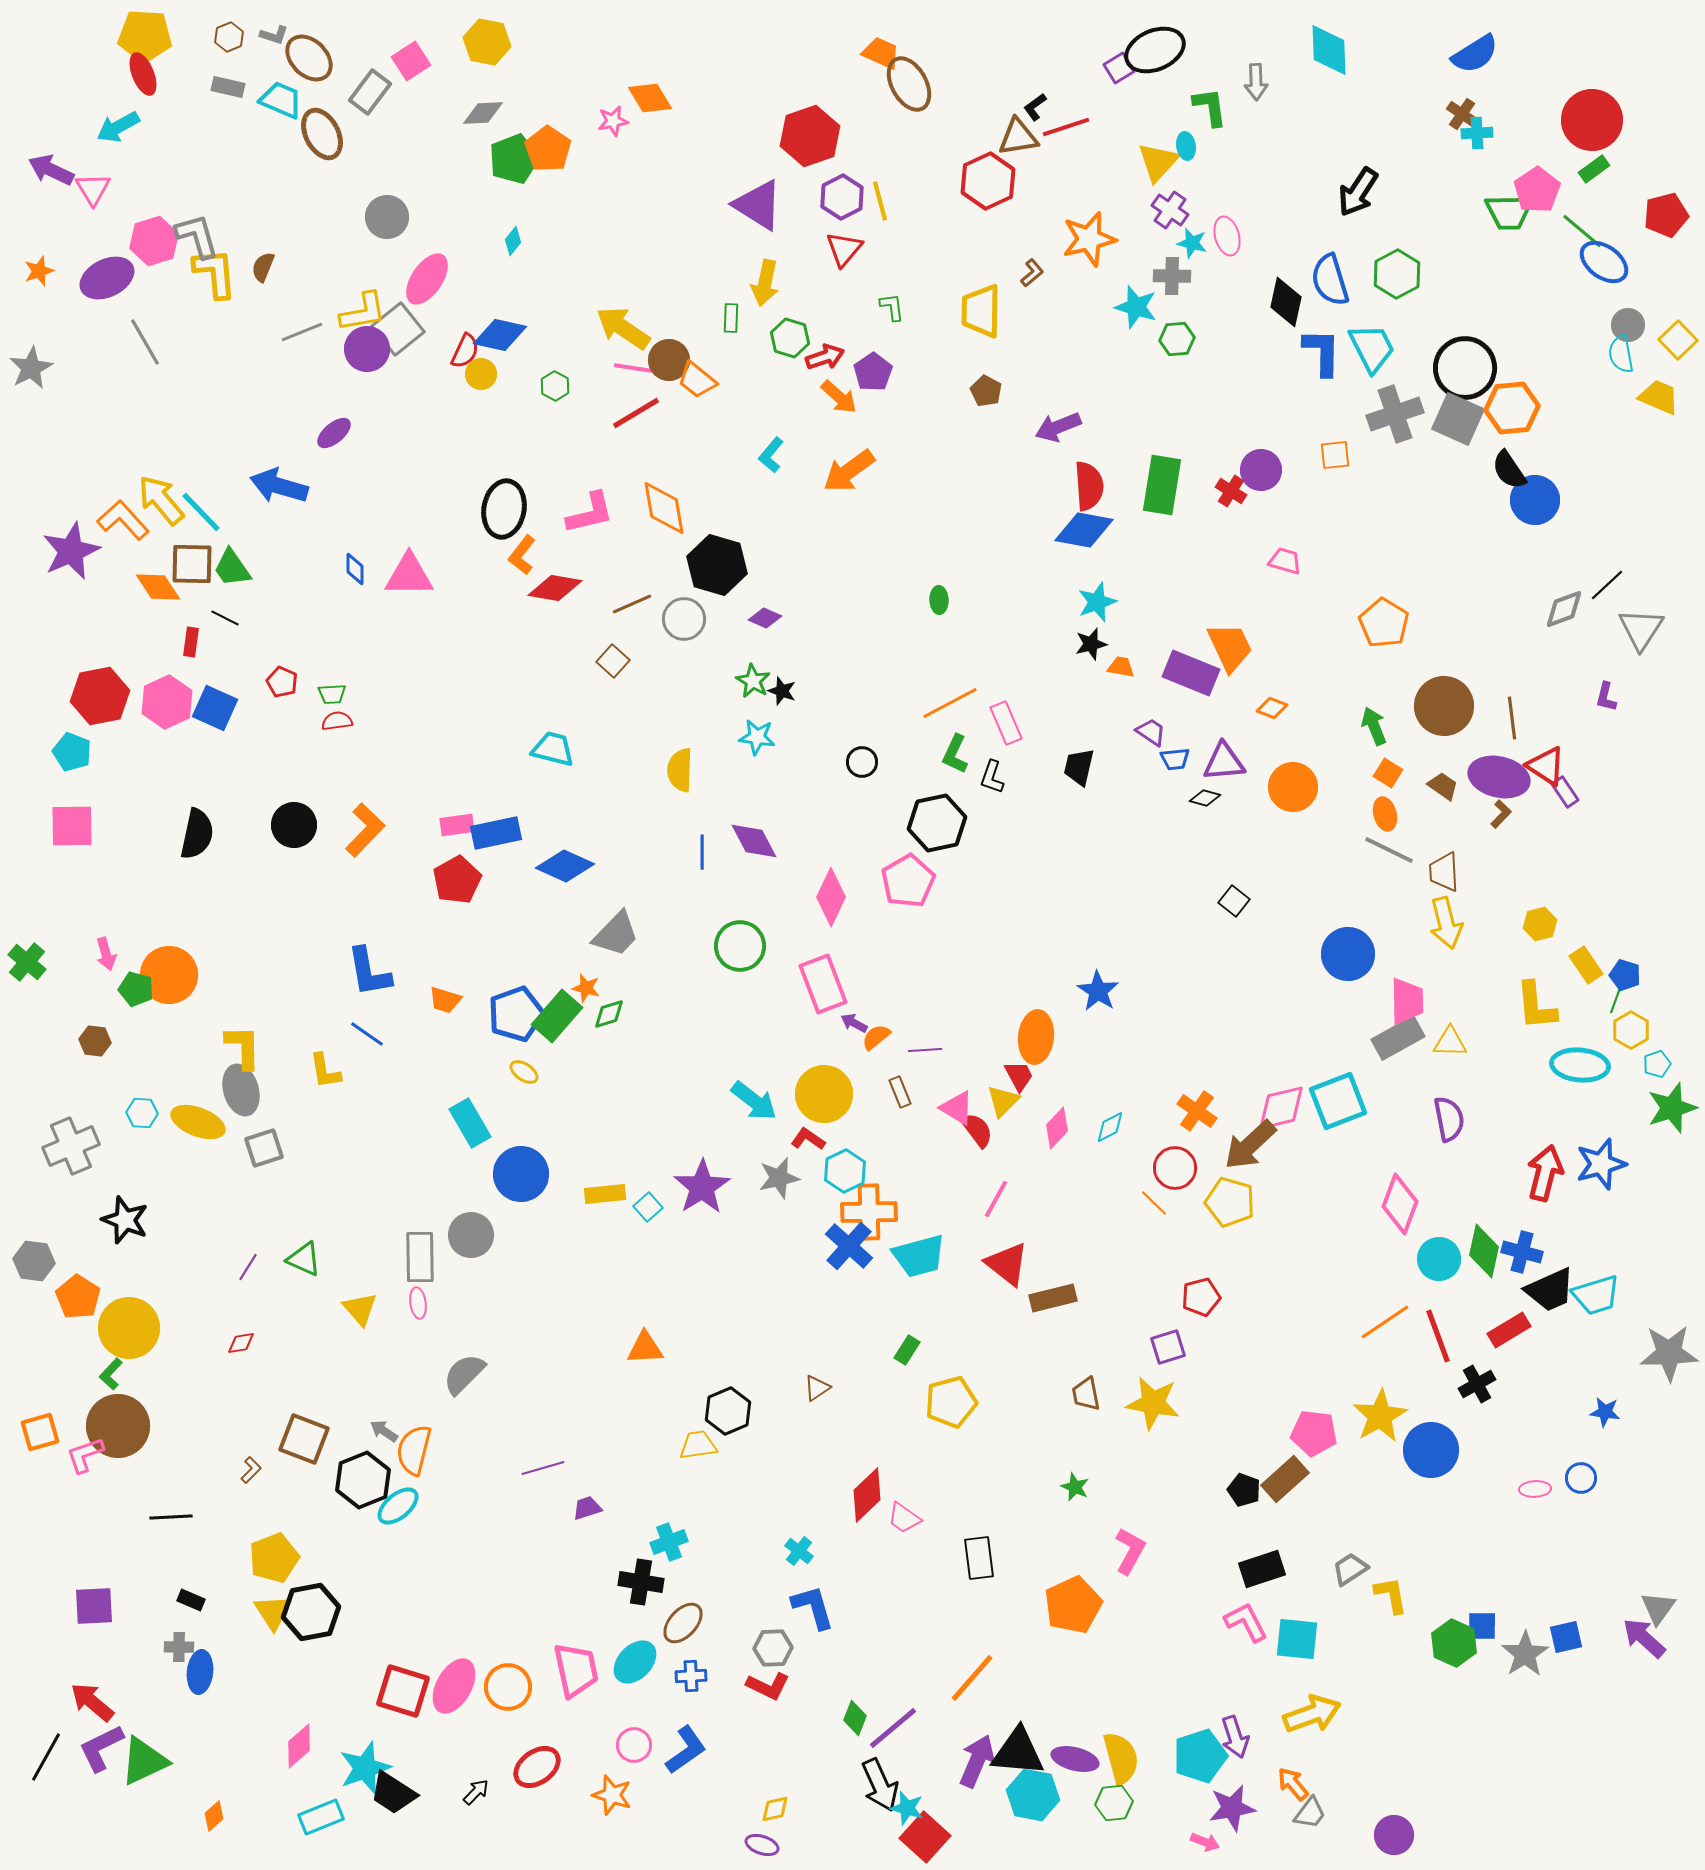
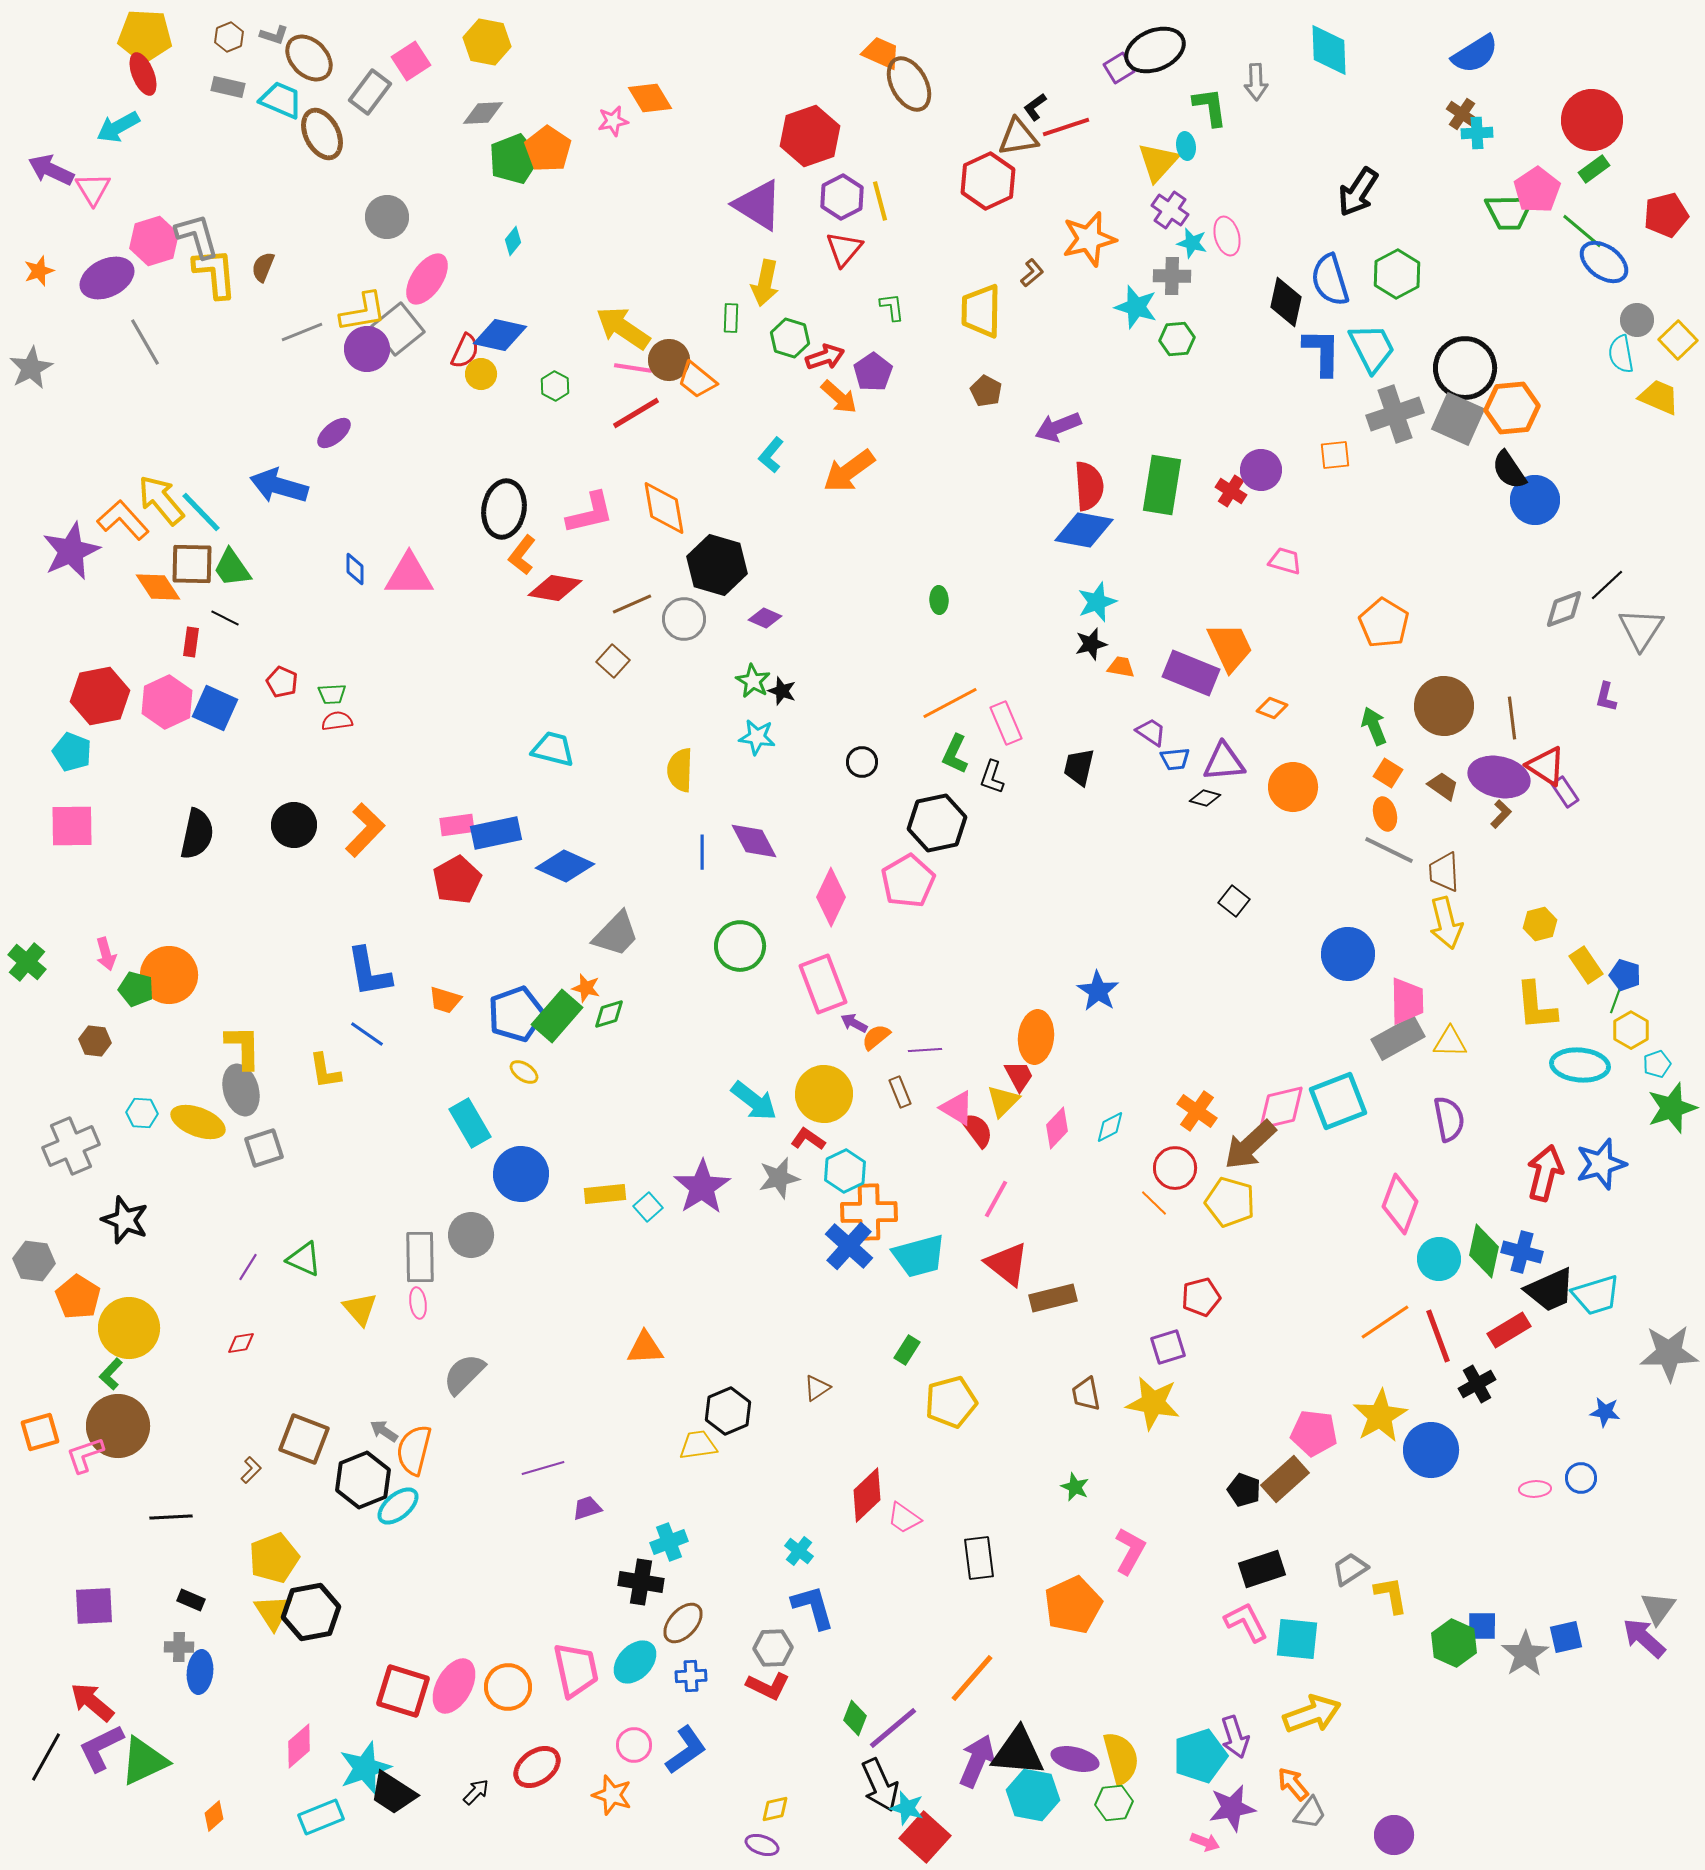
gray circle at (1628, 325): moved 9 px right, 5 px up
